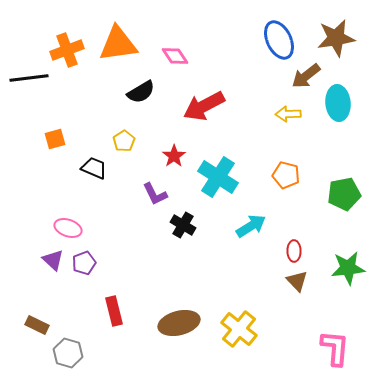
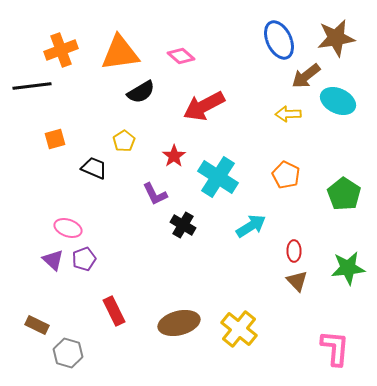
orange triangle: moved 2 px right, 9 px down
orange cross: moved 6 px left
pink diamond: moved 6 px right; rotated 16 degrees counterclockwise
black line: moved 3 px right, 8 px down
cyan ellipse: moved 2 px up; rotated 60 degrees counterclockwise
orange pentagon: rotated 12 degrees clockwise
green pentagon: rotated 28 degrees counterclockwise
purple pentagon: moved 4 px up
red rectangle: rotated 12 degrees counterclockwise
